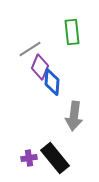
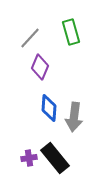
green rectangle: moved 1 px left; rotated 10 degrees counterclockwise
gray line: moved 11 px up; rotated 15 degrees counterclockwise
blue diamond: moved 3 px left, 26 px down
gray arrow: moved 1 px down
